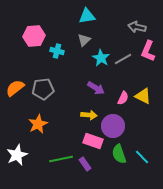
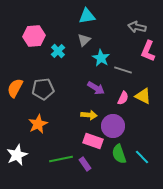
cyan cross: moved 1 px right; rotated 32 degrees clockwise
gray line: moved 11 px down; rotated 48 degrees clockwise
orange semicircle: rotated 24 degrees counterclockwise
